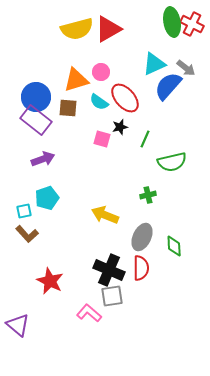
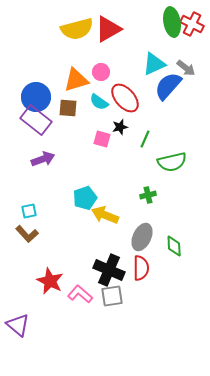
cyan pentagon: moved 38 px right
cyan square: moved 5 px right
pink L-shape: moved 9 px left, 19 px up
